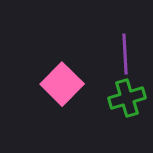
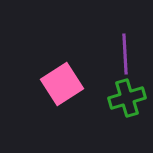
pink square: rotated 12 degrees clockwise
